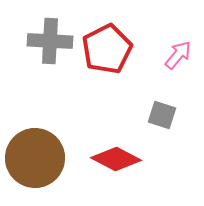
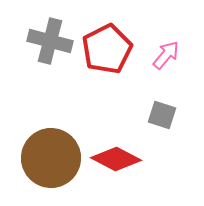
gray cross: rotated 12 degrees clockwise
pink arrow: moved 12 px left
brown circle: moved 16 px right
